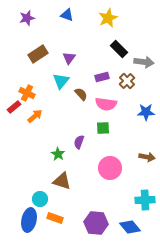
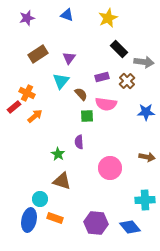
green square: moved 16 px left, 12 px up
purple semicircle: rotated 24 degrees counterclockwise
